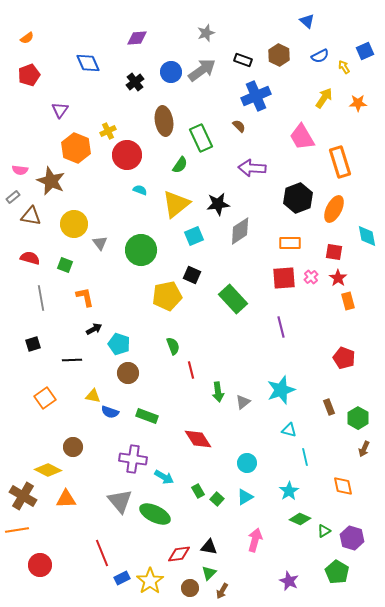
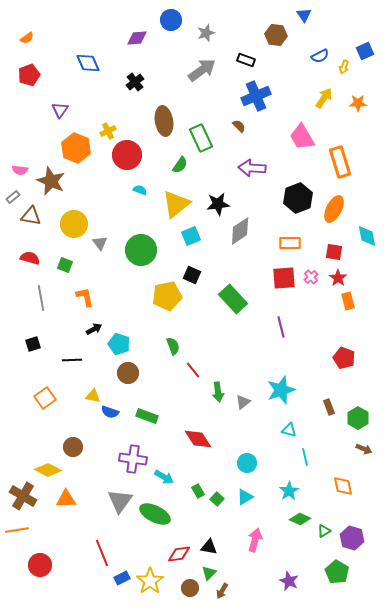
blue triangle at (307, 21): moved 3 px left, 6 px up; rotated 14 degrees clockwise
brown hexagon at (279, 55): moved 3 px left, 20 px up; rotated 20 degrees counterclockwise
black rectangle at (243, 60): moved 3 px right
yellow arrow at (344, 67): rotated 128 degrees counterclockwise
blue circle at (171, 72): moved 52 px up
cyan square at (194, 236): moved 3 px left
red line at (191, 370): moved 2 px right; rotated 24 degrees counterclockwise
brown arrow at (364, 449): rotated 91 degrees counterclockwise
gray triangle at (120, 501): rotated 16 degrees clockwise
